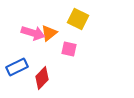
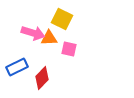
yellow square: moved 16 px left
orange triangle: moved 5 px down; rotated 36 degrees clockwise
